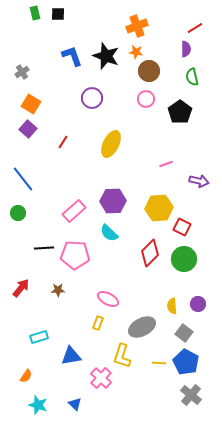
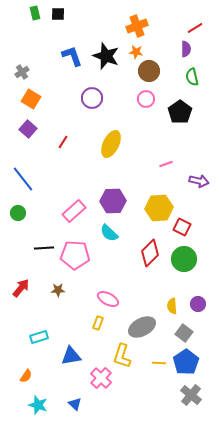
orange square at (31, 104): moved 5 px up
blue pentagon at (186, 362): rotated 10 degrees clockwise
